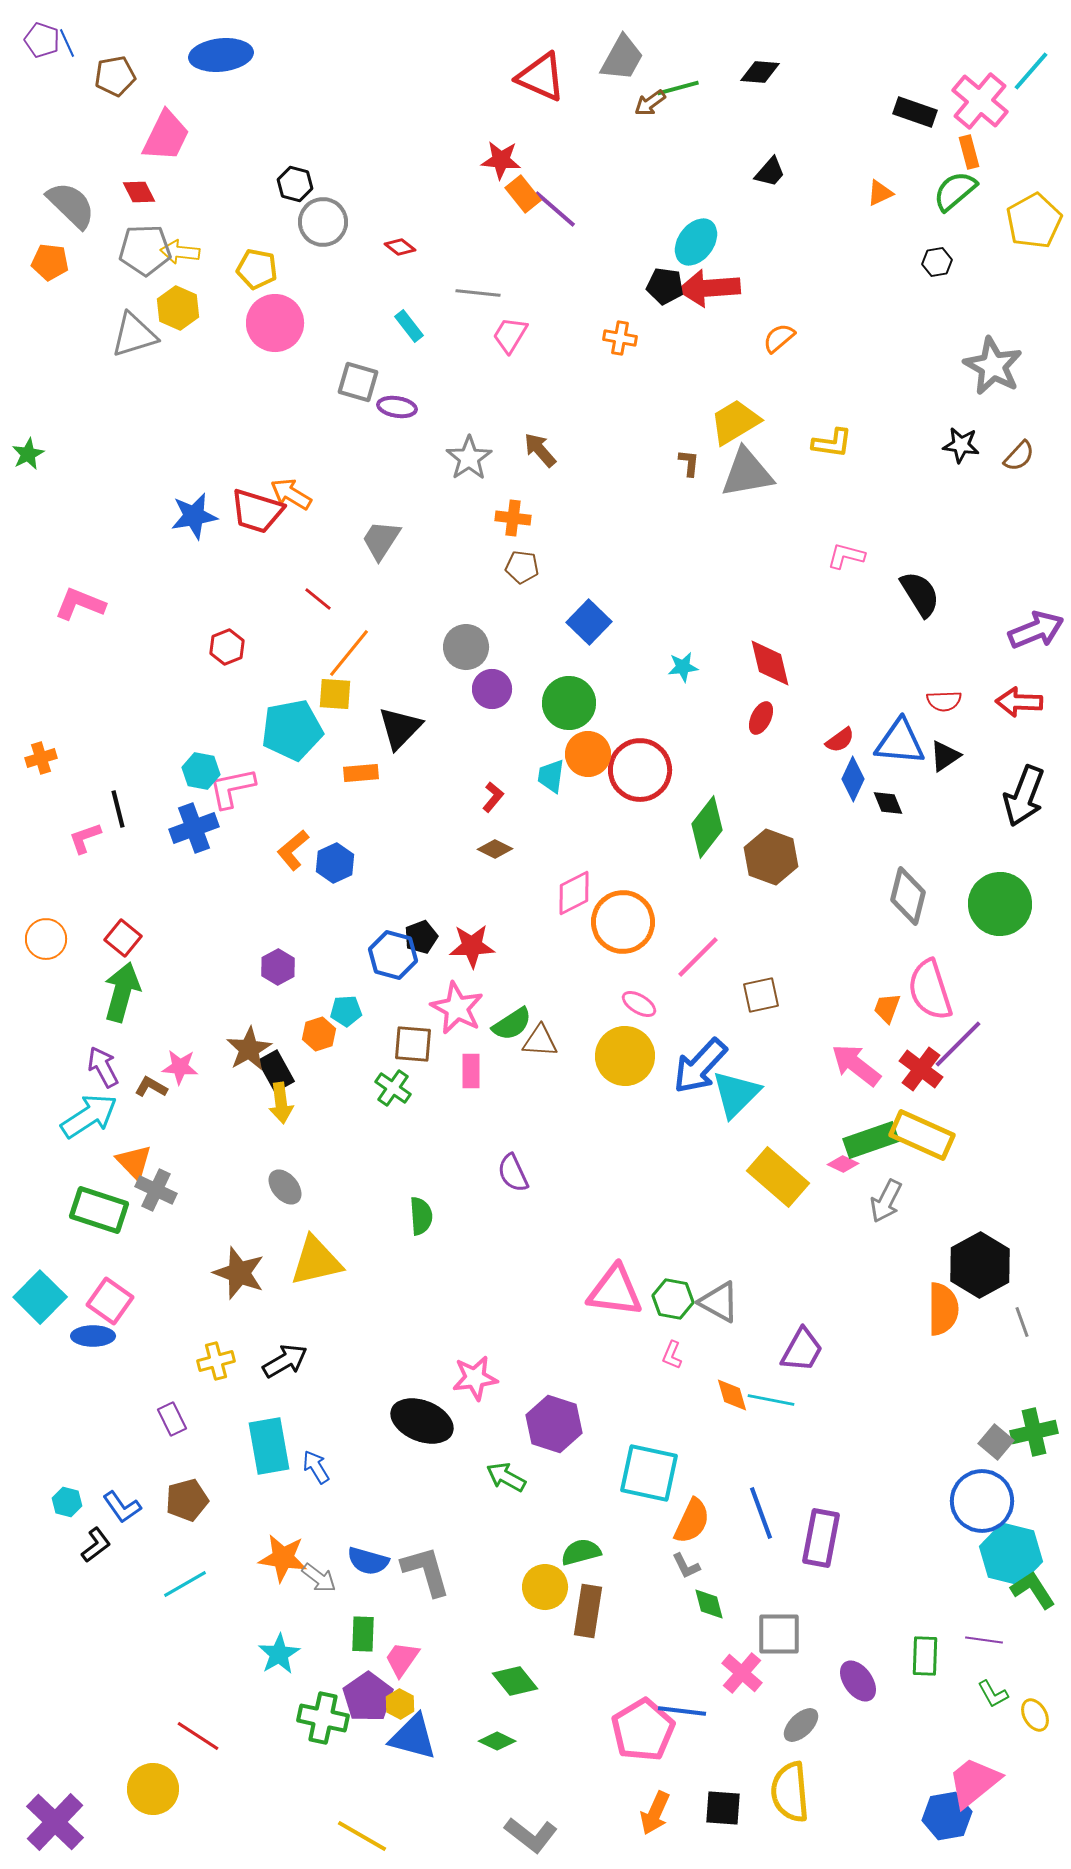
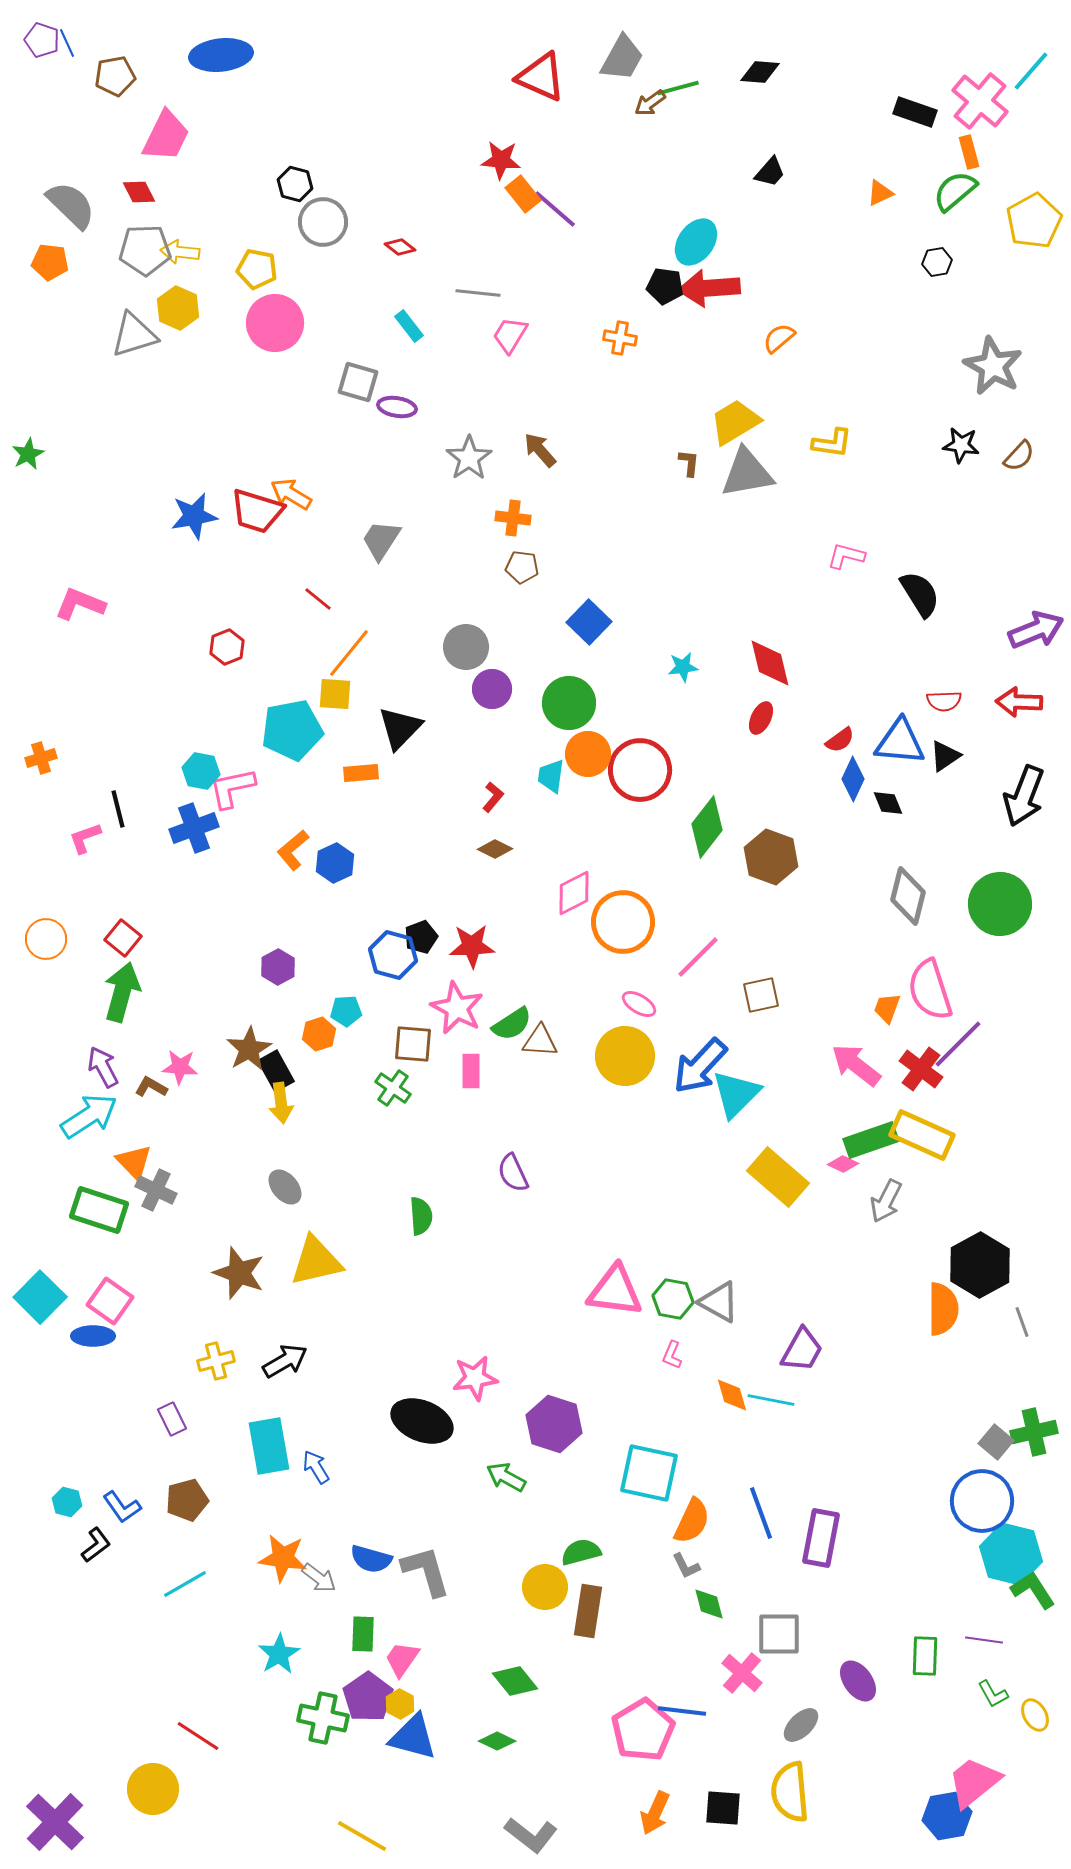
blue semicircle at (368, 1561): moved 3 px right, 2 px up
